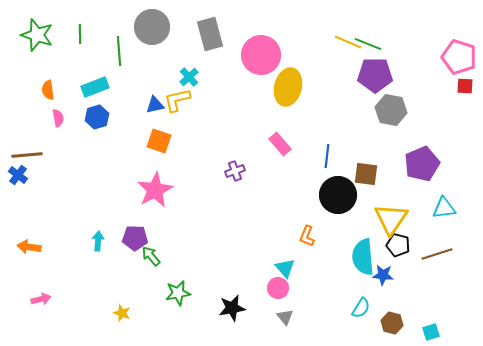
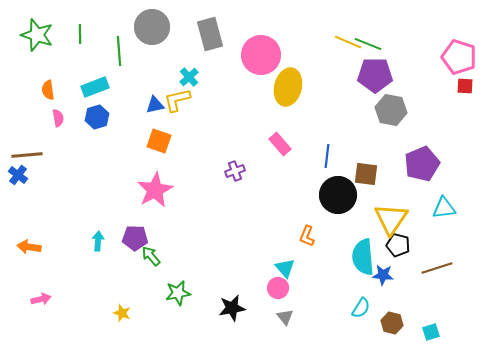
brown line at (437, 254): moved 14 px down
